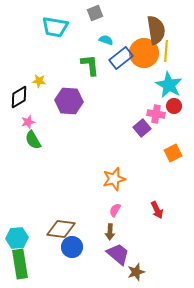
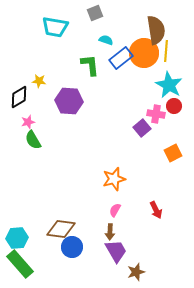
red arrow: moved 1 px left
purple trapezoid: moved 2 px left, 3 px up; rotated 20 degrees clockwise
green rectangle: rotated 32 degrees counterclockwise
